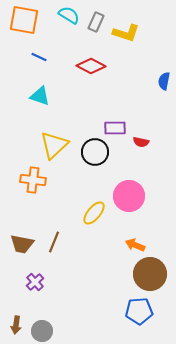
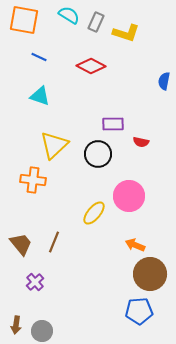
purple rectangle: moved 2 px left, 4 px up
black circle: moved 3 px right, 2 px down
brown trapezoid: moved 1 px left; rotated 140 degrees counterclockwise
